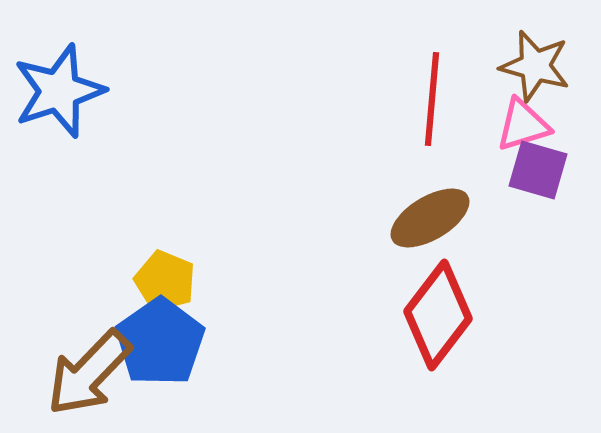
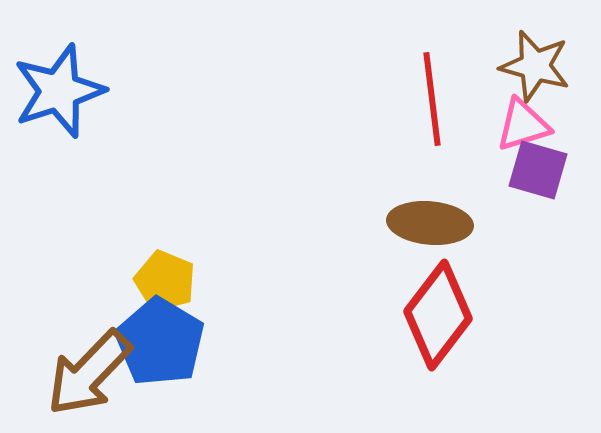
red line: rotated 12 degrees counterclockwise
brown ellipse: moved 5 px down; rotated 36 degrees clockwise
blue pentagon: rotated 6 degrees counterclockwise
